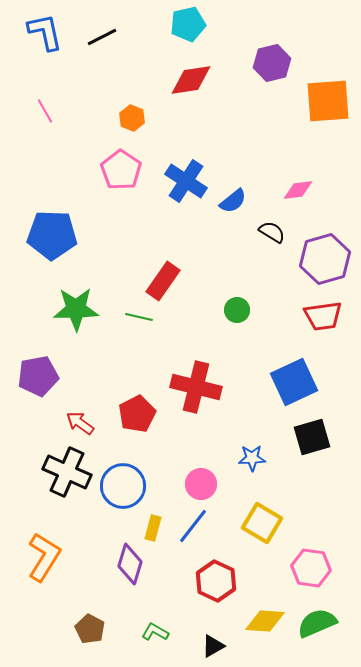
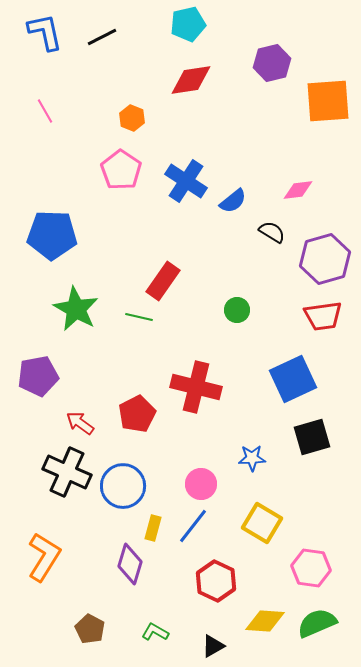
green star at (76, 309): rotated 30 degrees clockwise
blue square at (294, 382): moved 1 px left, 3 px up
